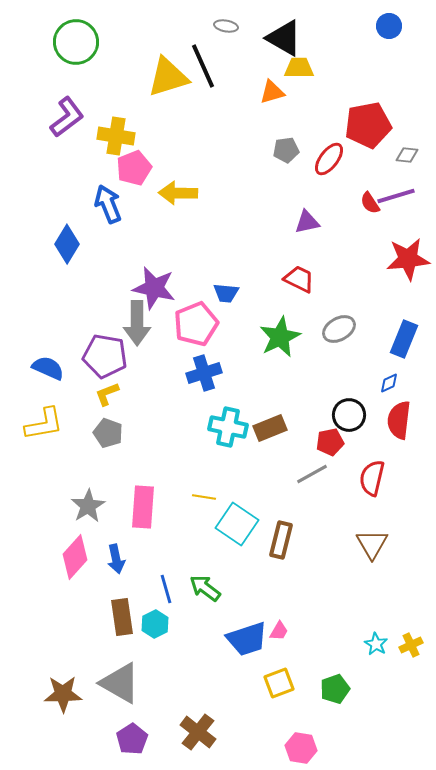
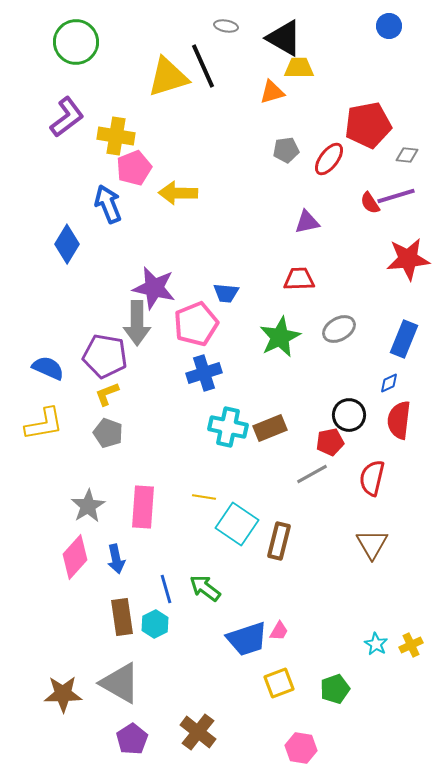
red trapezoid at (299, 279): rotated 28 degrees counterclockwise
brown rectangle at (281, 540): moved 2 px left, 1 px down
